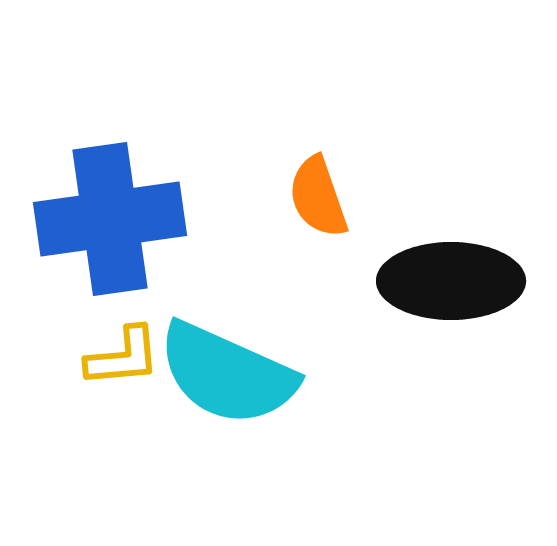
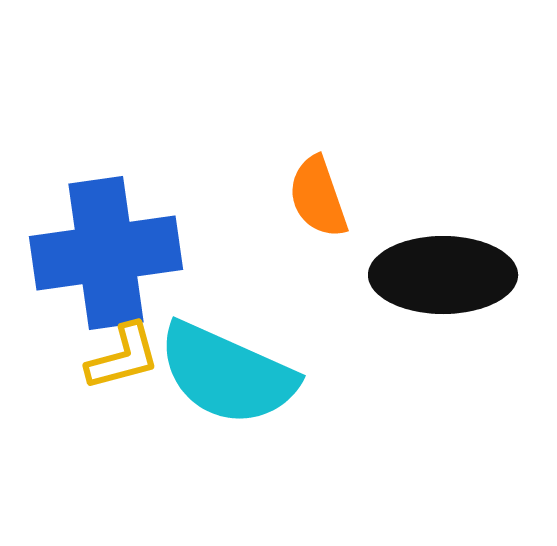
blue cross: moved 4 px left, 34 px down
black ellipse: moved 8 px left, 6 px up
yellow L-shape: rotated 10 degrees counterclockwise
